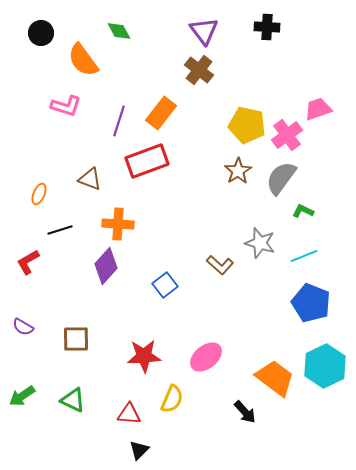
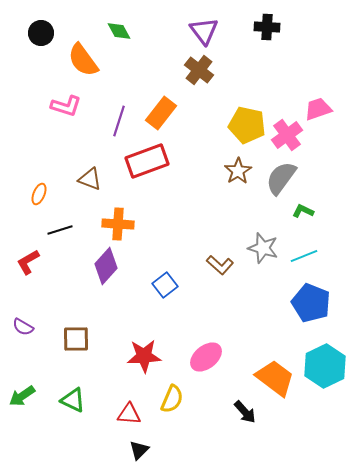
gray star: moved 3 px right, 5 px down
